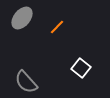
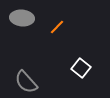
gray ellipse: rotated 55 degrees clockwise
